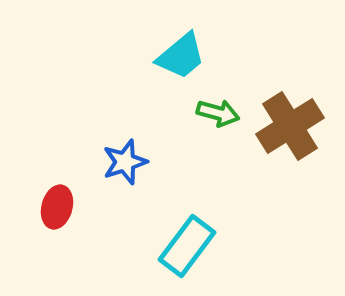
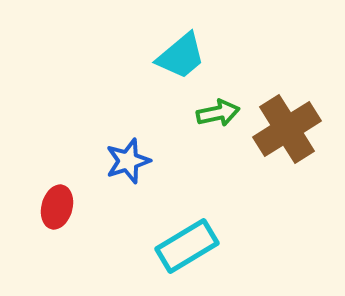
green arrow: rotated 27 degrees counterclockwise
brown cross: moved 3 px left, 3 px down
blue star: moved 3 px right, 1 px up
cyan rectangle: rotated 22 degrees clockwise
